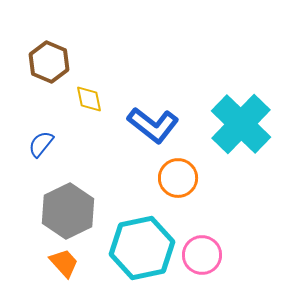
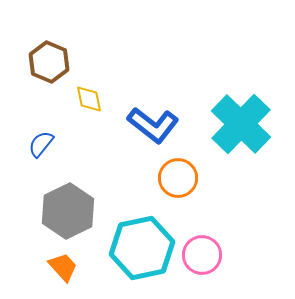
orange trapezoid: moved 1 px left, 4 px down
